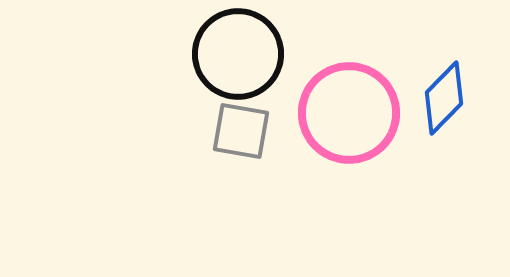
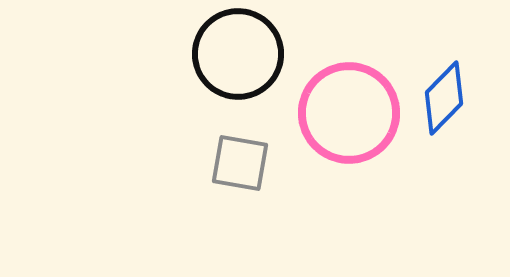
gray square: moved 1 px left, 32 px down
